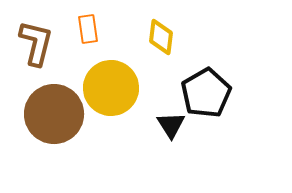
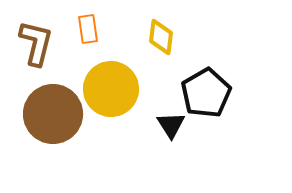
yellow circle: moved 1 px down
brown circle: moved 1 px left
